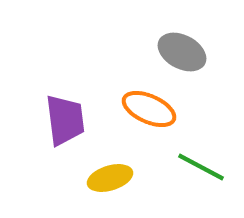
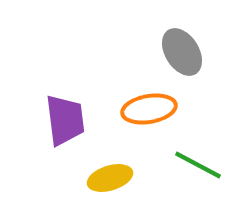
gray ellipse: rotated 30 degrees clockwise
orange ellipse: rotated 34 degrees counterclockwise
green line: moved 3 px left, 2 px up
